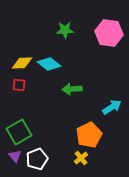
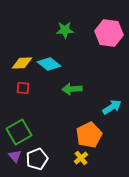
red square: moved 4 px right, 3 px down
